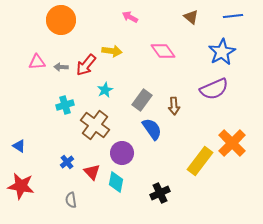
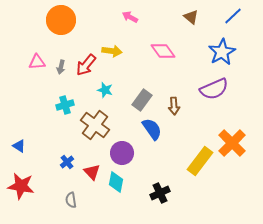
blue line: rotated 36 degrees counterclockwise
gray arrow: rotated 80 degrees counterclockwise
cyan star: rotated 28 degrees counterclockwise
